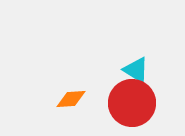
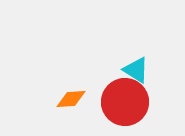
red circle: moved 7 px left, 1 px up
